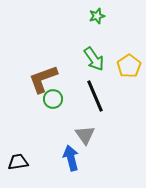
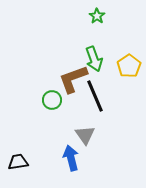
green star: rotated 21 degrees counterclockwise
green arrow: rotated 15 degrees clockwise
brown L-shape: moved 30 px right
green circle: moved 1 px left, 1 px down
